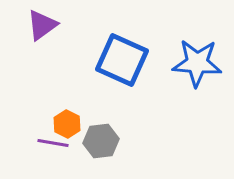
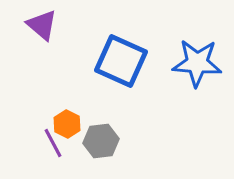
purple triangle: rotated 44 degrees counterclockwise
blue square: moved 1 px left, 1 px down
purple line: rotated 52 degrees clockwise
